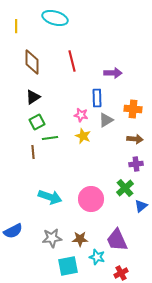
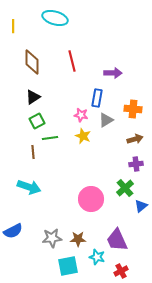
yellow line: moved 3 px left
blue rectangle: rotated 12 degrees clockwise
green square: moved 1 px up
brown arrow: rotated 21 degrees counterclockwise
cyan arrow: moved 21 px left, 10 px up
brown star: moved 2 px left
red cross: moved 2 px up
